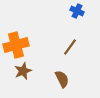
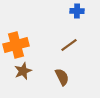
blue cross: rotated 24 degrees counterclockwise
brown line: moved 1 px left, 2 px up; rotated 18 degrees clockwise
brown semicircle: moved 2 px up
